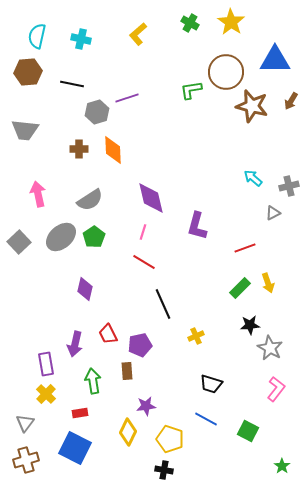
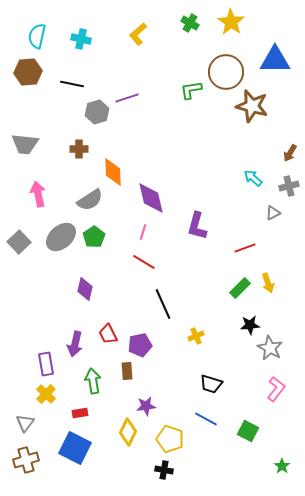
brown arrow at (291, 101): moved 1 px left, 52 px down
gray trapezoid at (25, 130): moved 14 px down
orange diamond at (113, 150): moved 22 px down
